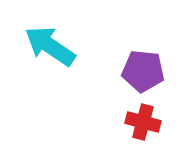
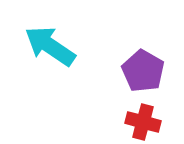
purple pentagon: rotated 24 degrees clockwise
